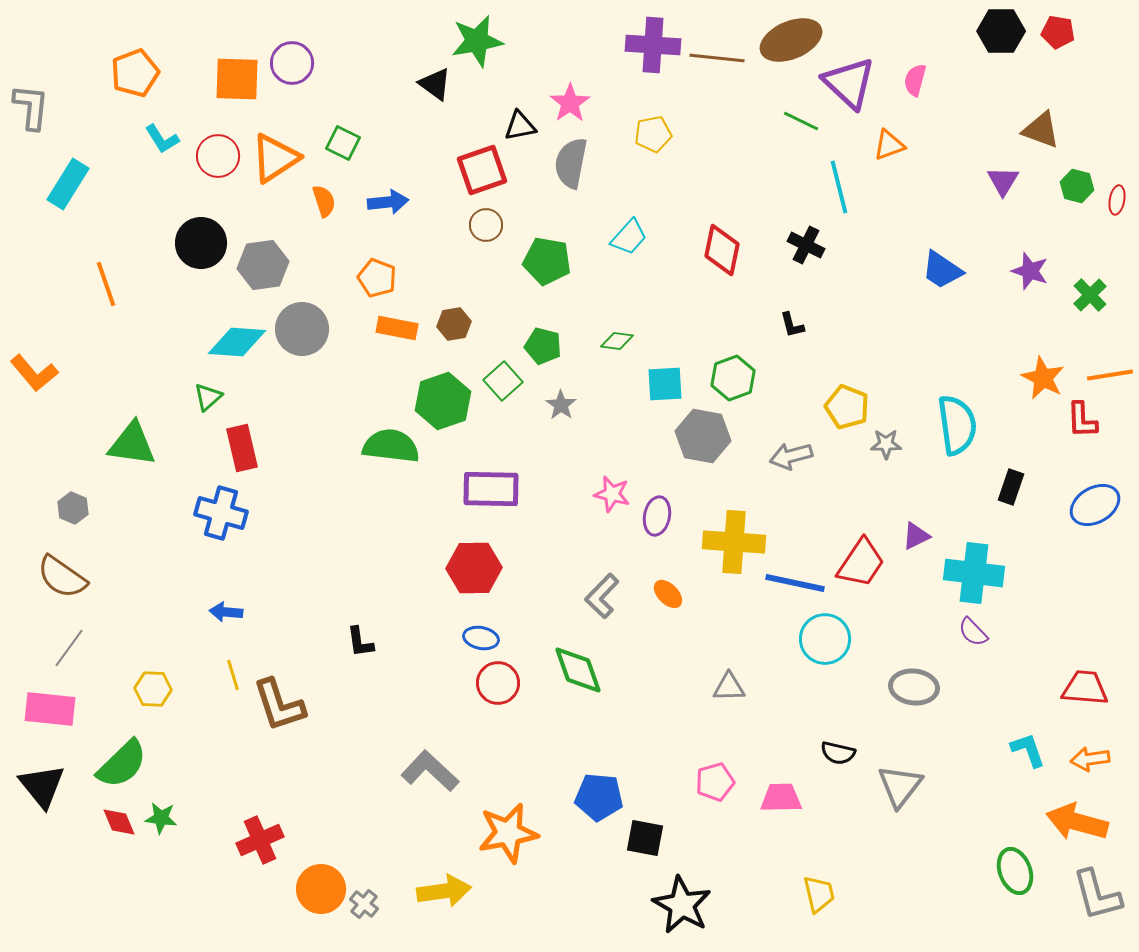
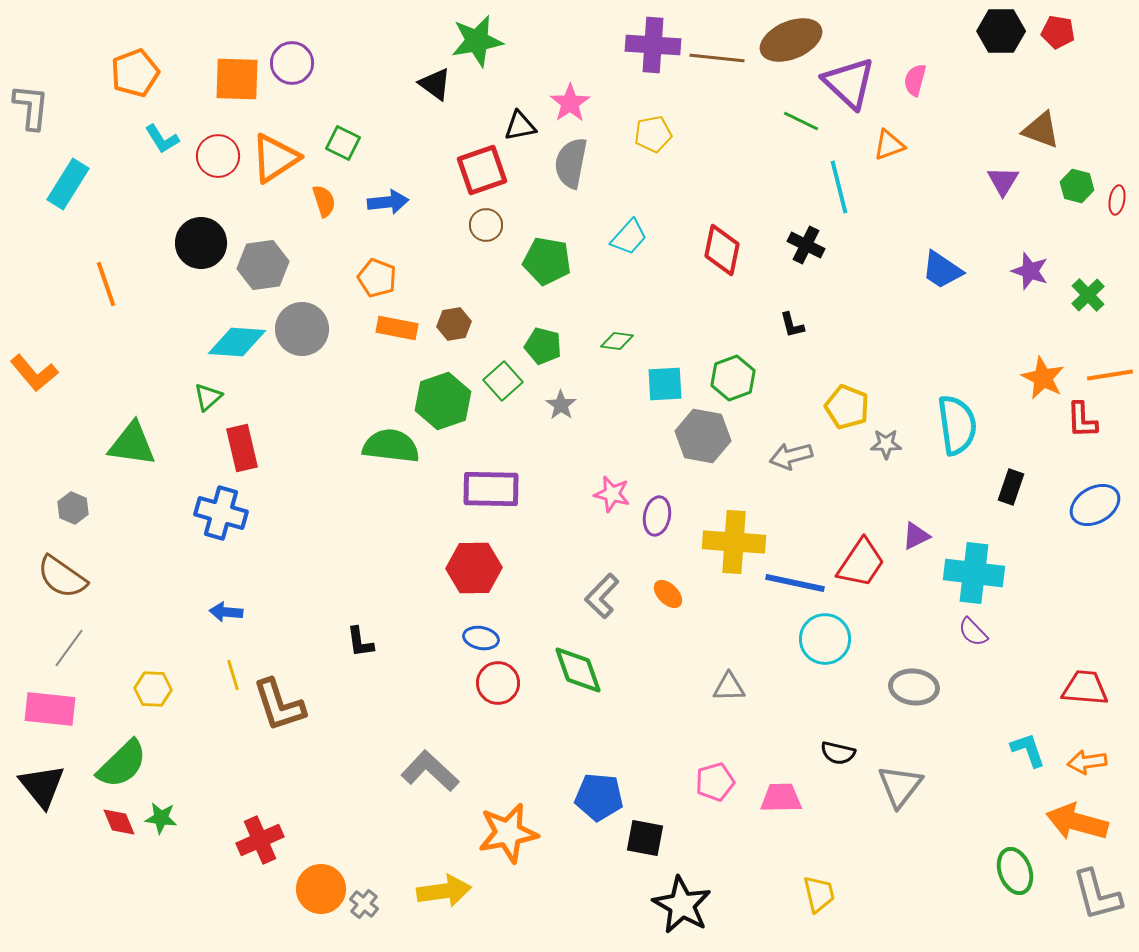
green cross at (1090, 295): moved 2 px left
orange arrow at (1090, 759): moved 3 px left, 3 px down
